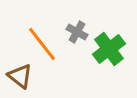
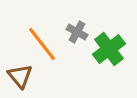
brown triangle: rotated 12 degrees clockwise
